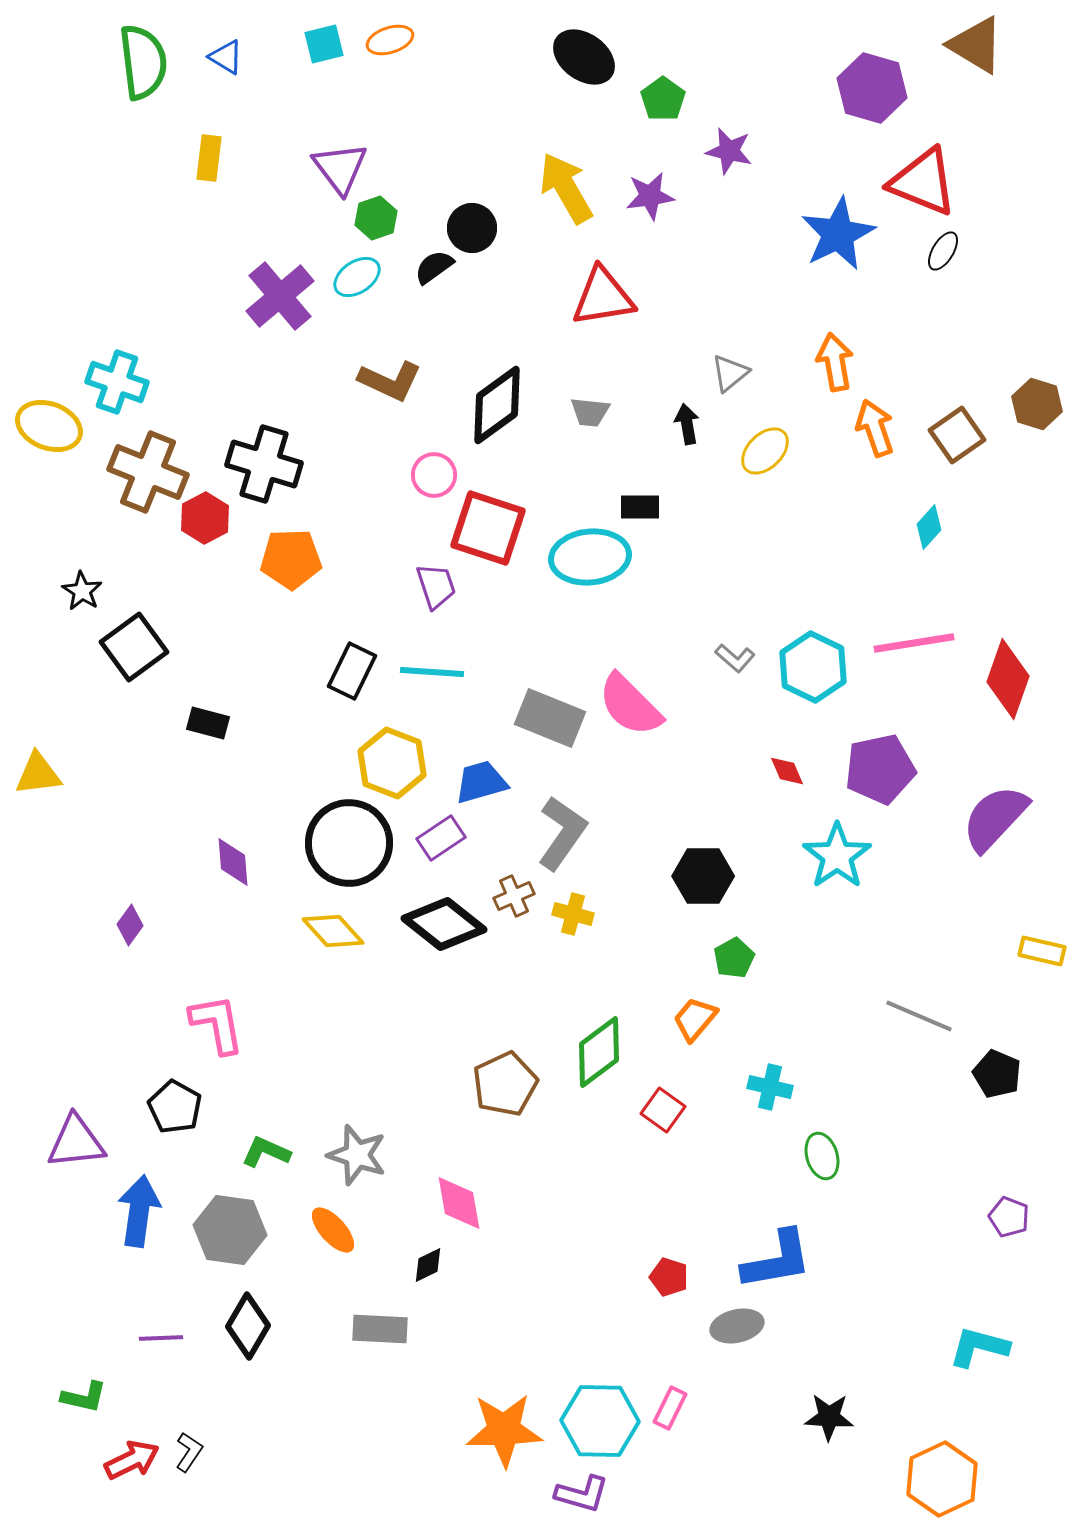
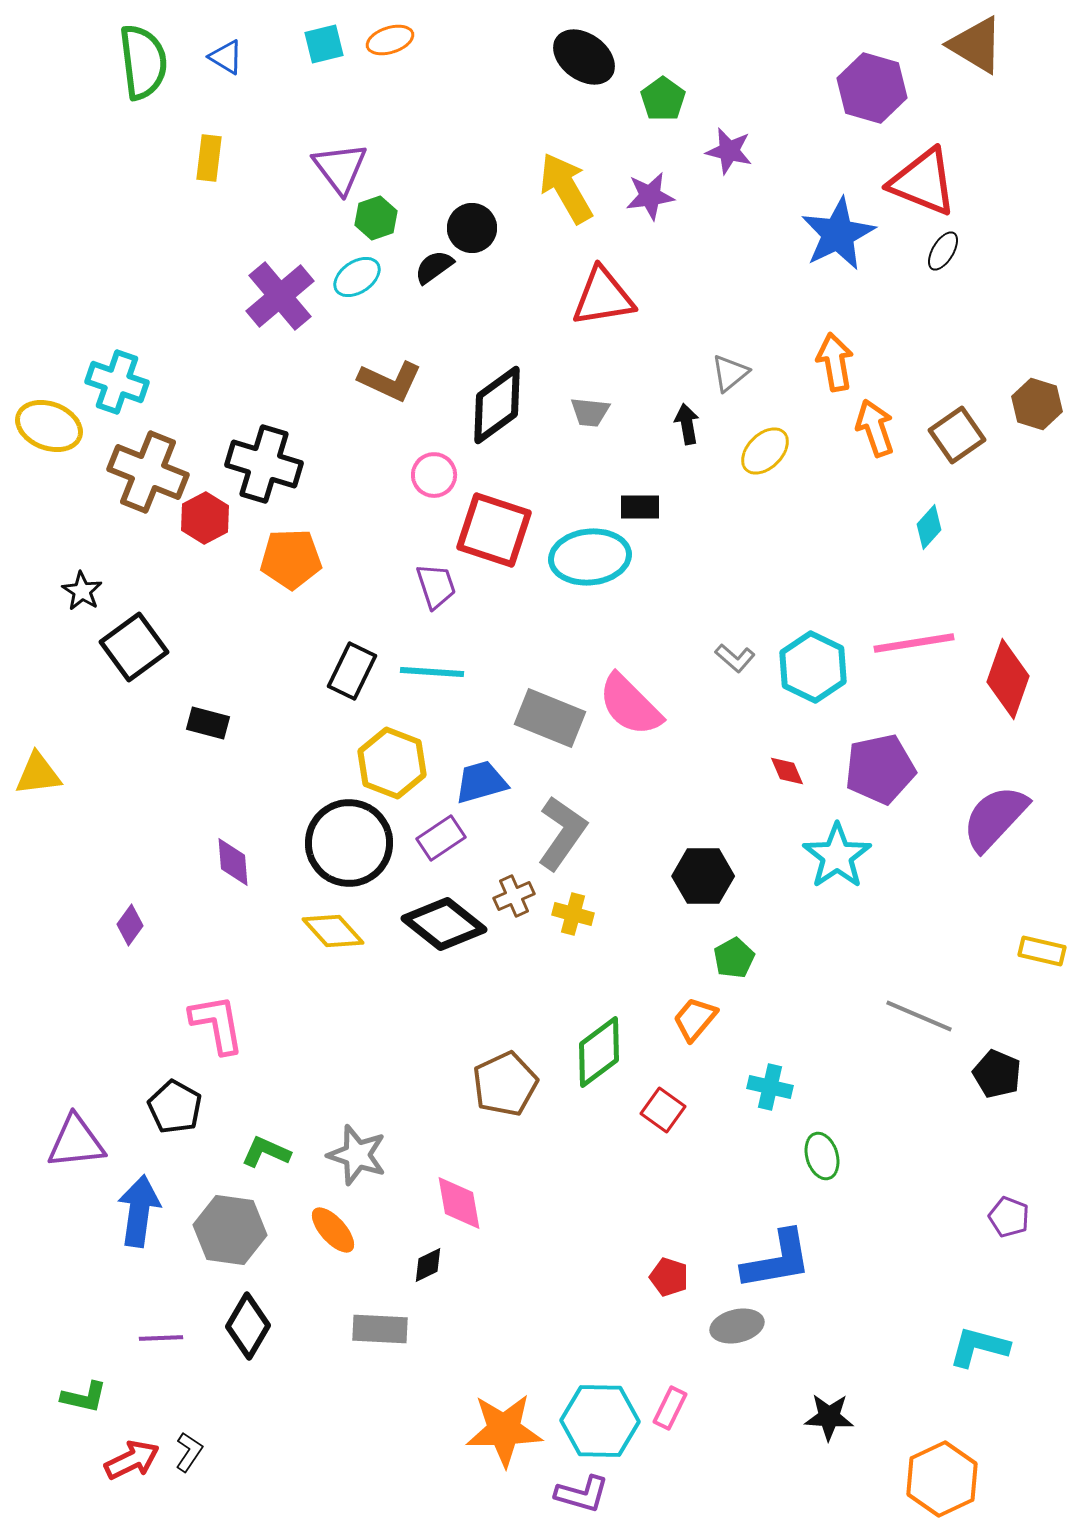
red square at (488, 528): moved 6 px right, 2 px down
